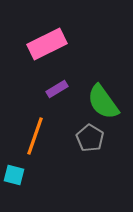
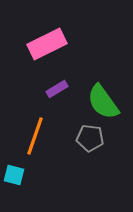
gray pentagon: rotated 24 degrees counterclockwise
